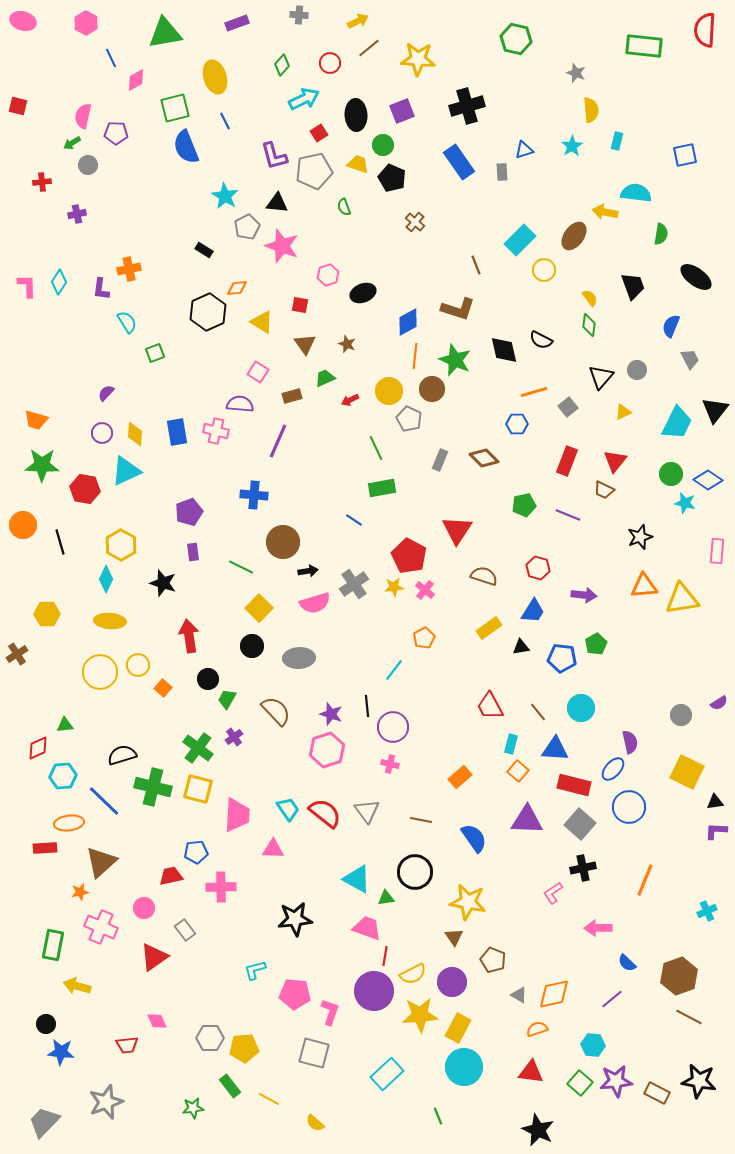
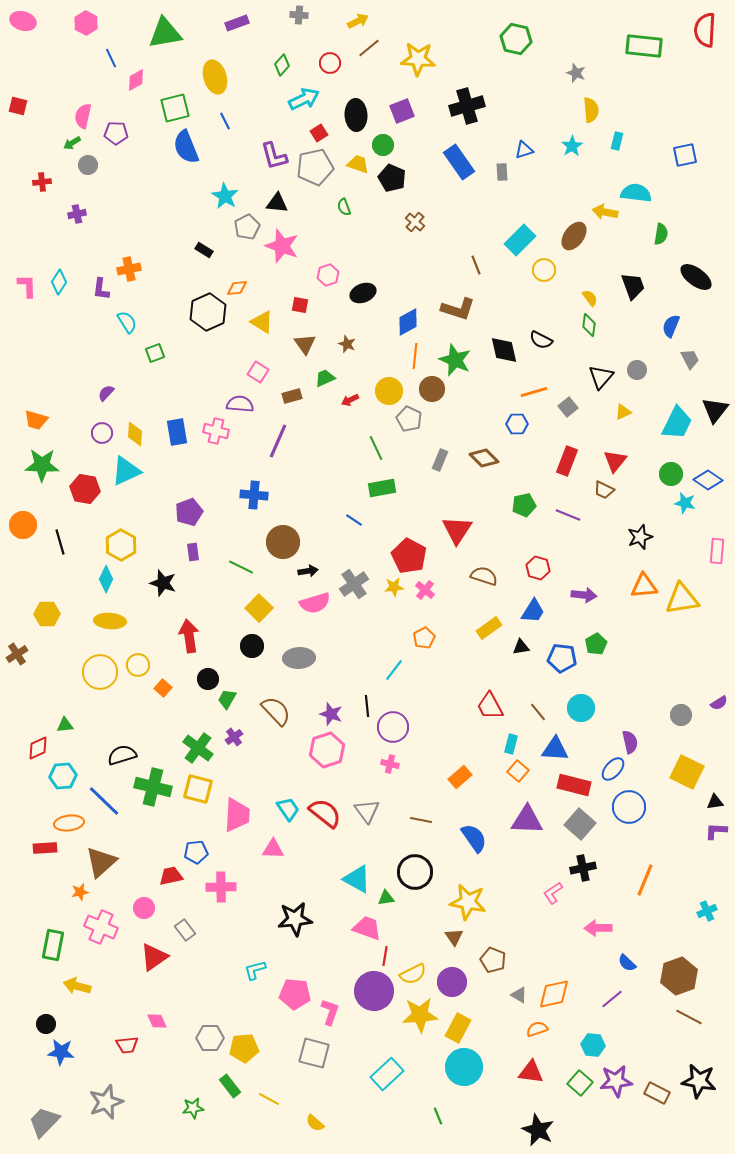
gray pentagon at (314, 171): moved 1 px right, 4 px up
